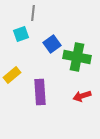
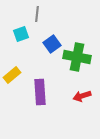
gray line: moved 4 px right, 1 px down
